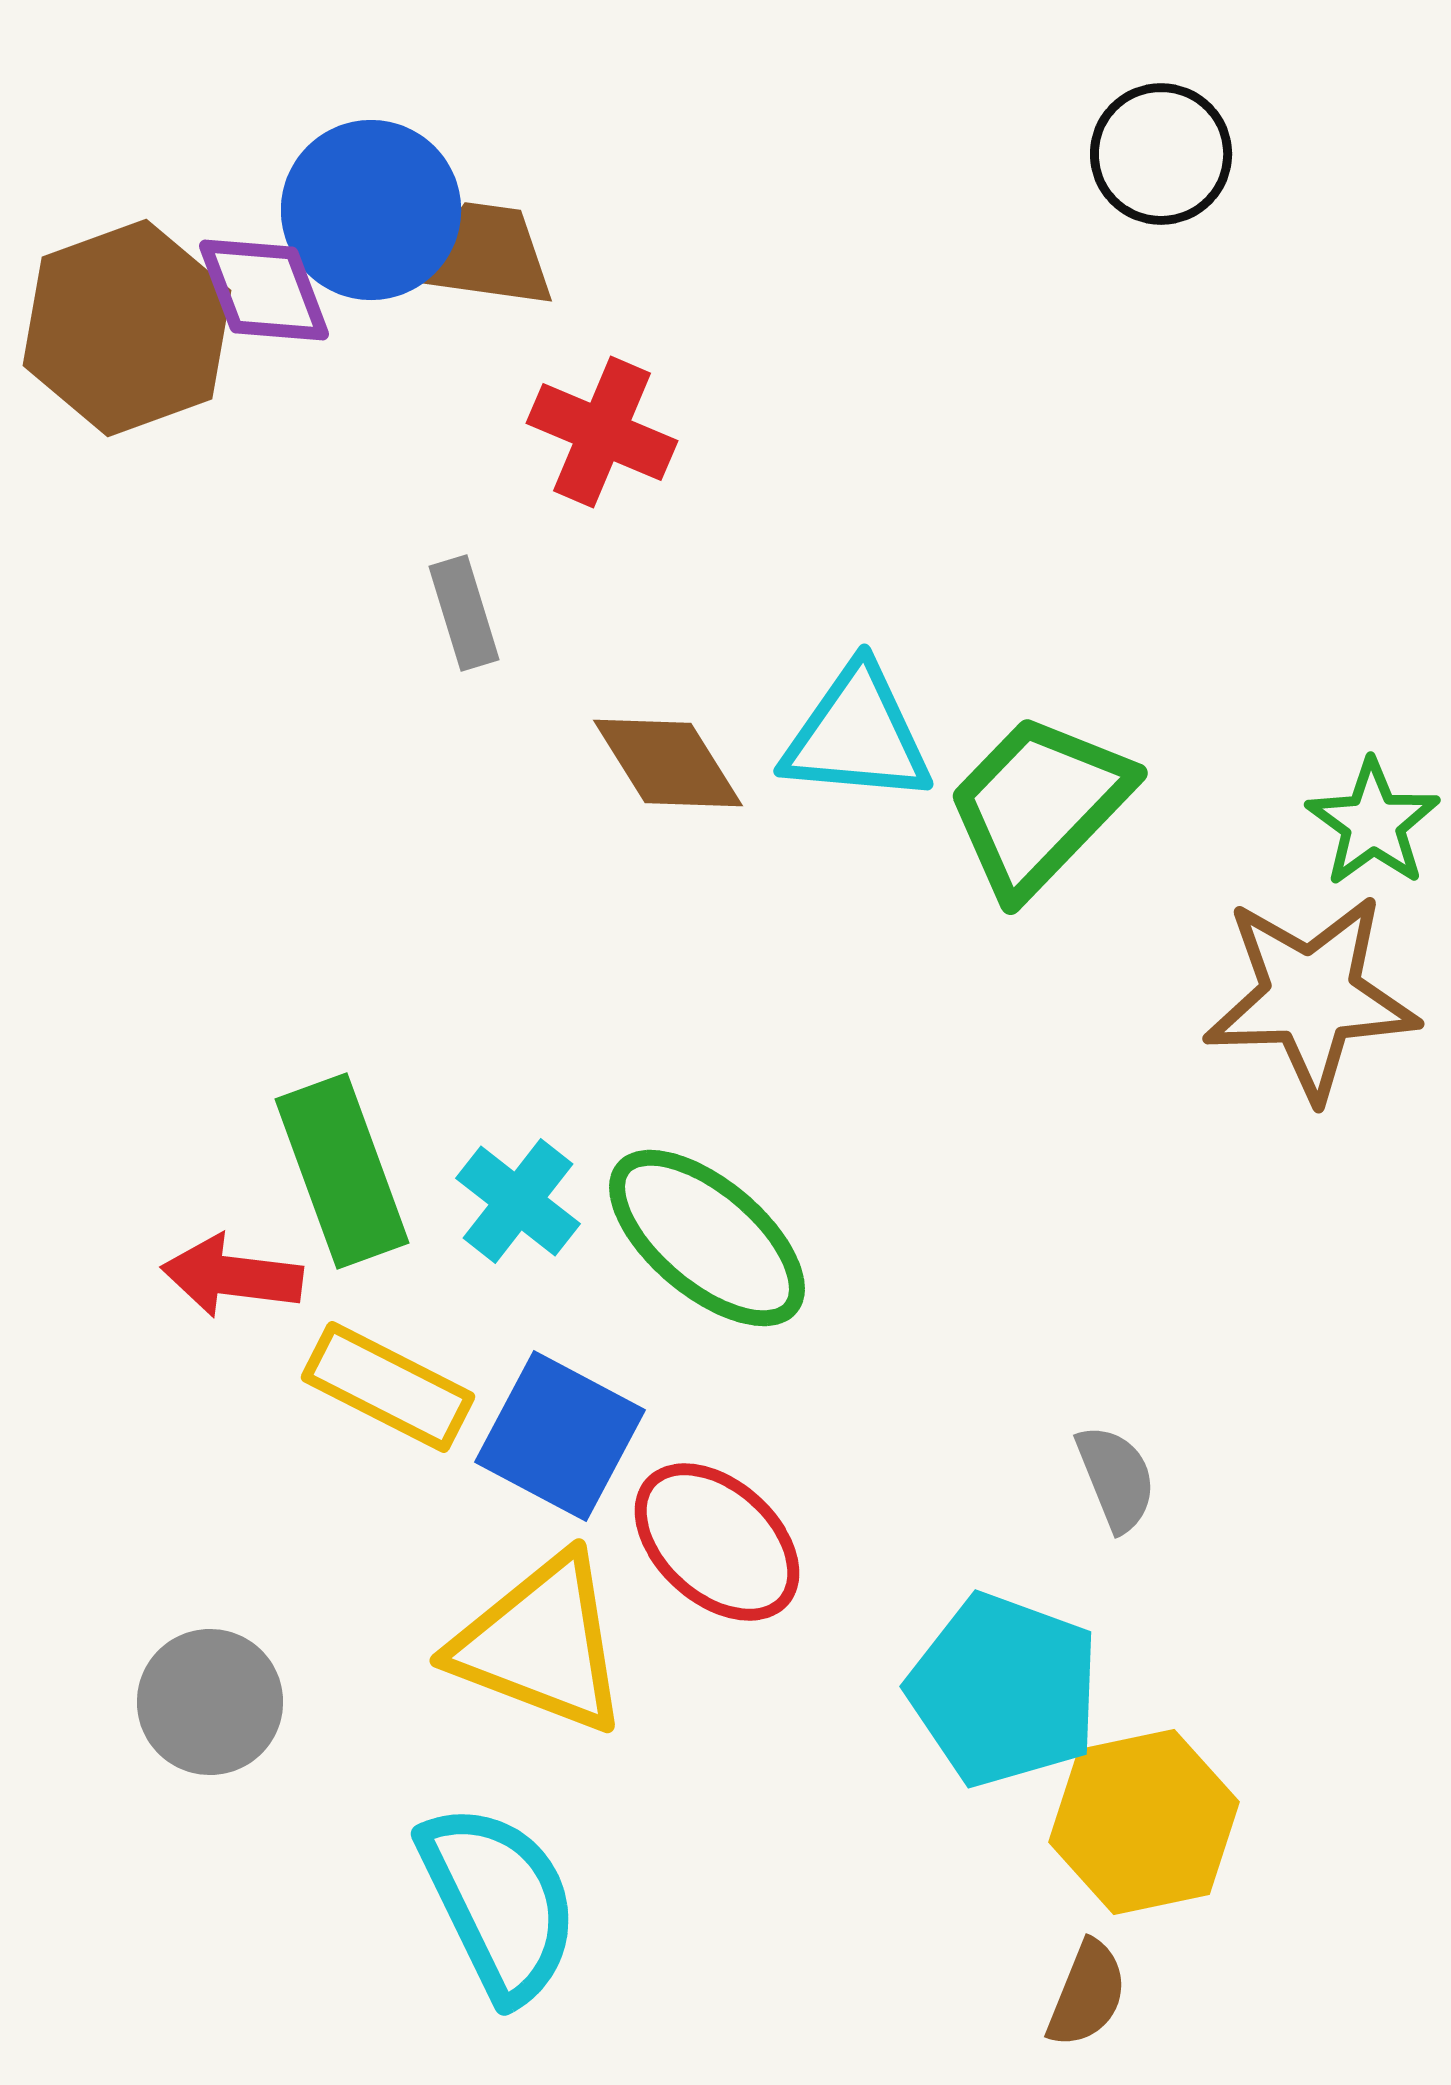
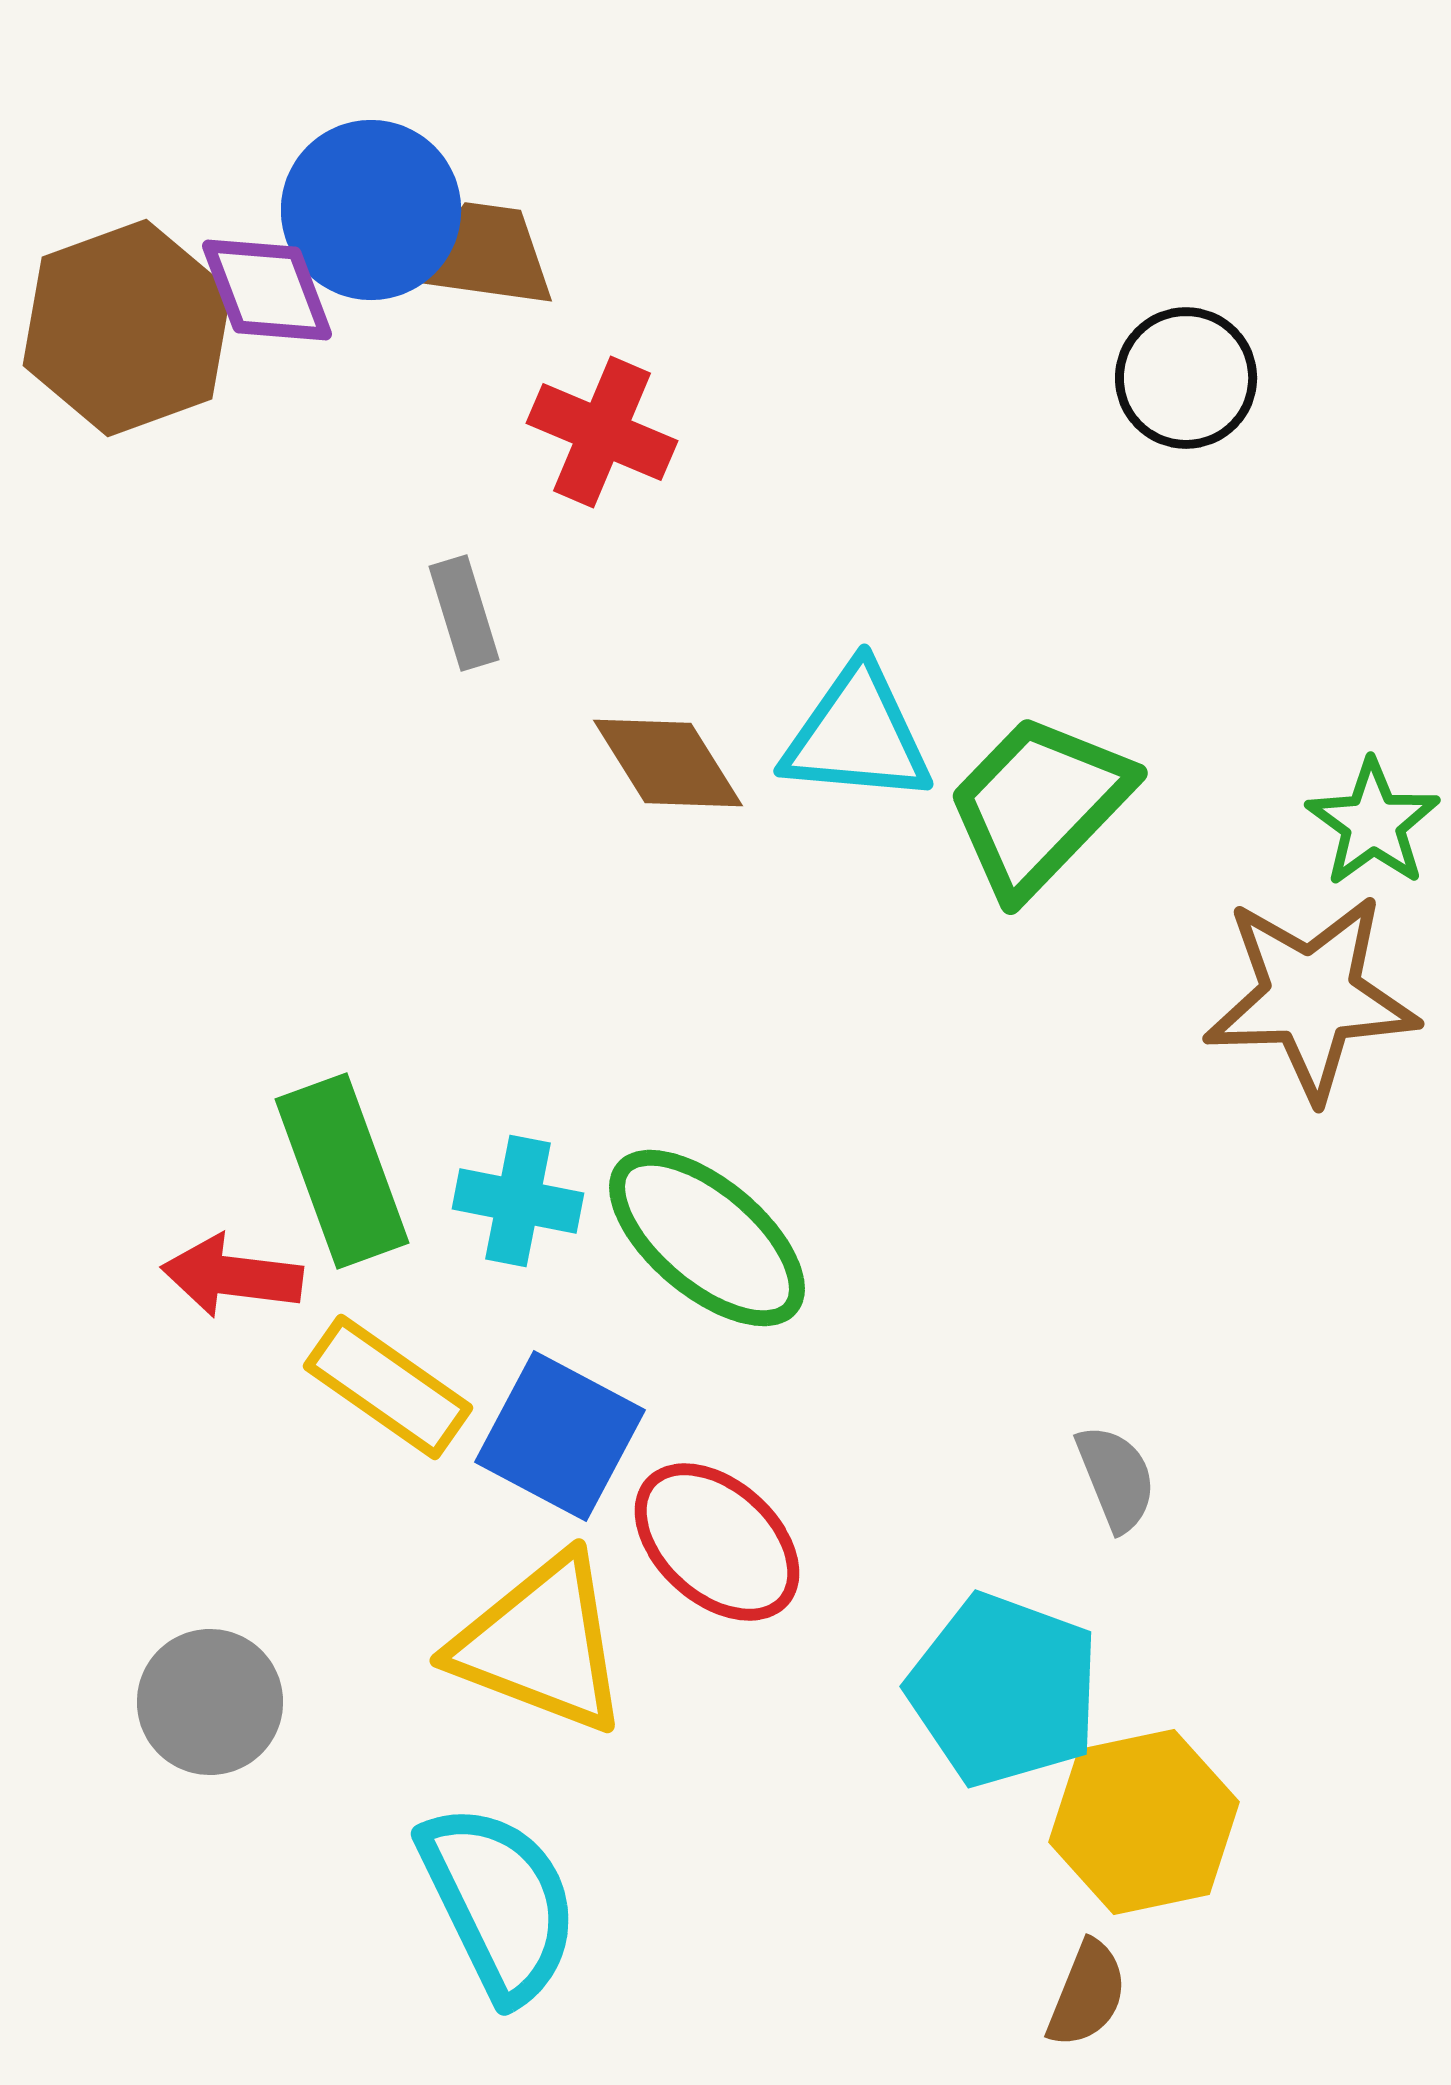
black circle: moved 25 px right, 224 px down
purple diamond: moved 3 px right
cyan cross: rotated 27 degrees counterclockwise
yellow rectangle: rotated 8 degrees clockwise
